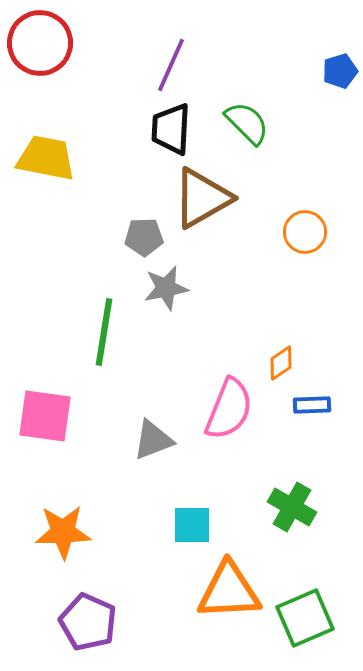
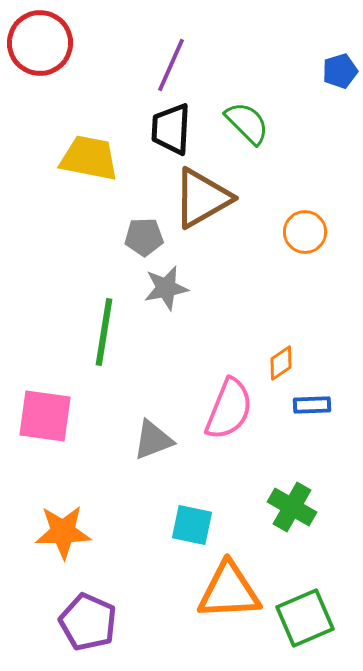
yellow trapezoid: moved 43 px right
cyan square: rotated 12 degrees clockwise
